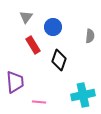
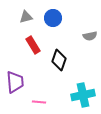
gray triangle: rotated 40 degrees clockwise
blue circle: moved 9 px up
gray semicircle: rotated 72 degrees clockwise
